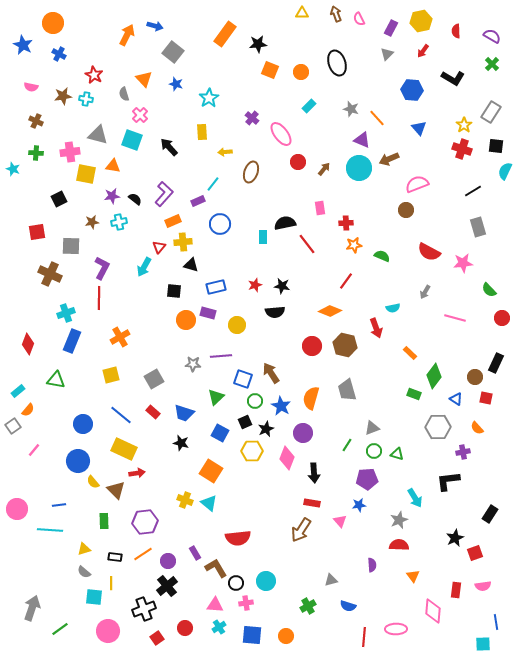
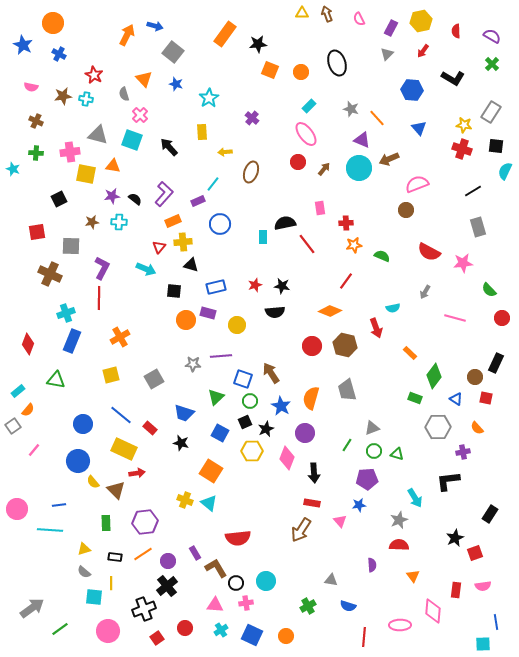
brown arrow at (336, 14): moved 9 px left
yellow star at (464, 125): rotated 28 degrees counterclockwise
pink ellipse at (281, 134): moved 25 px right
cyan cross at (119, 222): rotated 14 degrees clockwise
cyan arrow at (144, 267): moved 2 px right, 2 px down; rotated 96 degrees counterclockwise
green rectangle at (414, 394): moved 1 px right, 4 px down
green circle at (255, 401): moved 5 px left
red rectangle at (153, 412): moved 3 px left, 16 px down
purple circle at (303, 433): moved 2 px right
green rectangle at (104, 521): moved 2 px right, 2 px down
gray triangle at (331, 580): rotated 24 degrees clockwise
gray arrow at (32, 608): rotated 35 degrees clockwise
cyan cross at (219, 627): moved 2 px right, 3 px down
pink ellipse at (396, 629): moved 4 px right, 4 px up
blue square at (252, 635): rotated 20 degrees clockwise
